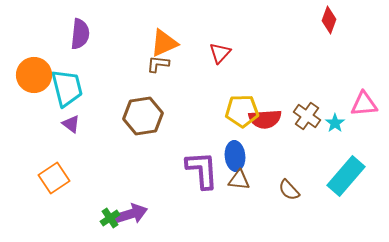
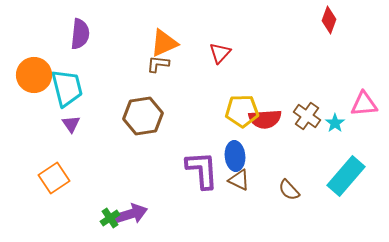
purple triangle: rotated 18 degrees clockwise
brown triangle: rotated 20 degrees clockwise
